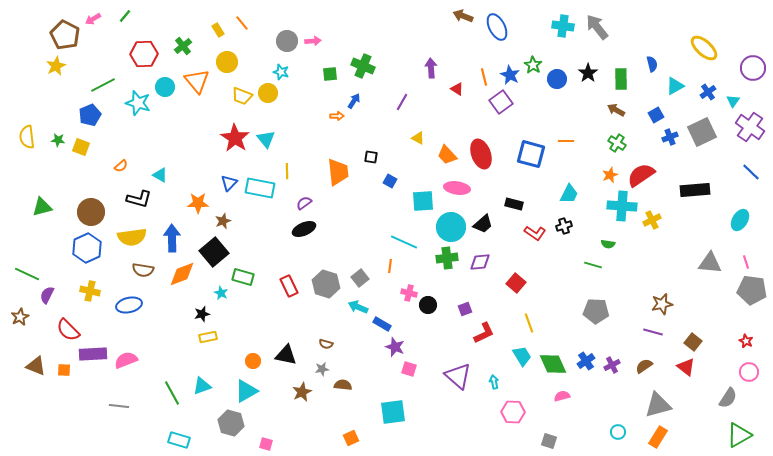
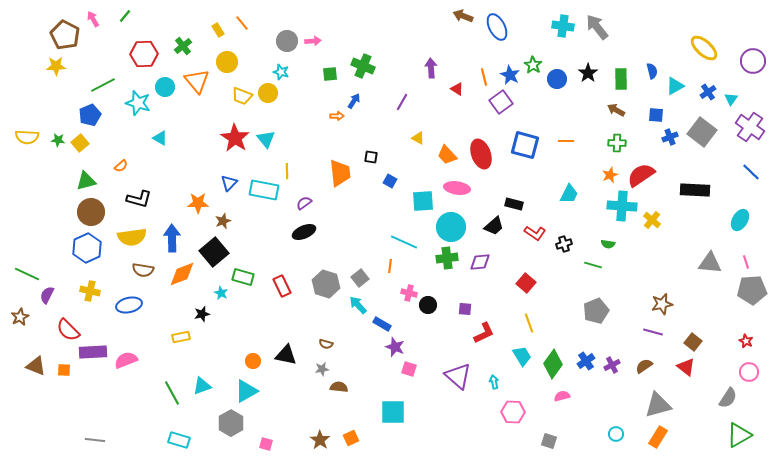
pink arrow at (93, 19): rotated 91 degrees clockwise
blue semicircle at (652, 64): moved 7 px down
yellow star at (56, 66): rotated 24 degrees clockwise
purple circle at (753, 68): moved 7 px up
cyan triangle at (733, 101): moved 2 px left, 2 px up
blue square at (656, 115): rotated 35 degrees clockwise
gray square at (702, 132): rotated 28 degrees counterclockwise
yellow semicircle at (27, 137): rotated 80 degrees counterclockwise
green cross at (617, 143): rotated 30 degrees counterclockwise
yellow square at (81, 147): moved 1 px left, 4 px up; rotated 30 degrees clockwise
blue square at (531, 154): moved 6 px left, 9 px up
orange trapezoid at (338, 172): moved 2 px right, 1 px down
cyan triangle at (160, 175): moved 37 px up
cyan rectangle at (260, 188): moved 4 px right, 2 px down
black rectangle at (695, 190): rotated 8 degrees clockwise
green triangle at (42, 207): moved 44 px right, 26 px up
yellow cross at (652, 220): rotated 24 degrees counterclockwise
black trapezoid at (483, 224): moved 11 px right, 2 px down
black cross at (564, 226): moved 18 px down
black ellipse at (304, 229): moved 3 px down
red square at (516, 283): moved 10 px right
red rectangle at (289, 286): moved 7 px left
gray pentagon at (752, 290): rotated 12 degrees counterclockwise
cyan arrow at (358, 307): moved 2 px up; rotated 24 degrees clockwise
purple square at (465, 309): rotated 24 degrees clockwise
gray pentagon at (596, 311): rotated 25 degrees counterclockwise
yellow rectangle at (208, 337): moved 27 px left
purple rectangle at (93, 354): moved 2 px up
green diamond at (553, 364): rotated 60 degrees clockwise
brown semicircle at (343, 385): moved 4 px left, 2 px down
brown star at (302, 392): moved 18 px right, 48 px down; rotated 12 degrees counterclockwise
gray line at (119, 406): moved 24 px left, 34 px down
cyan square at (393, 412): rotated 8 degrees clockwise
gray hexagon at (231, 423): rotated 15 degrees clockwise
cyan circle at (618, 432): moved 2 px left, 2 px down
